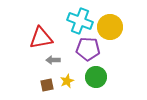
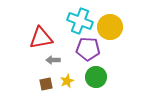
brown square: moved 1 px left, 1 px up
